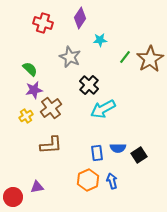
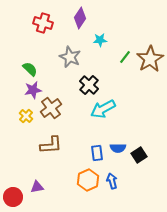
purple star: moved 1 px left
yellow cross: rotated 16 degrees counterclockwise
